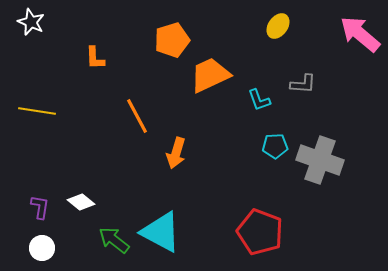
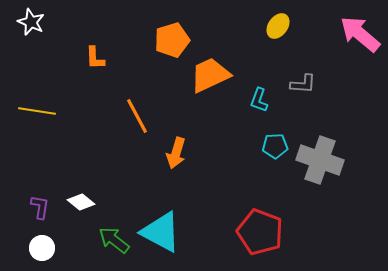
cyan L-shape: rotated 40 degrees clockwise
